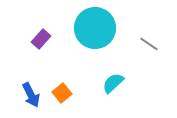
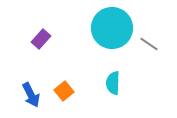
cyan circle: moved 17 px right
cyan semicircle: rotated 45 degrees counterclockwise
orange square: moved 2 px right, 2 px up
